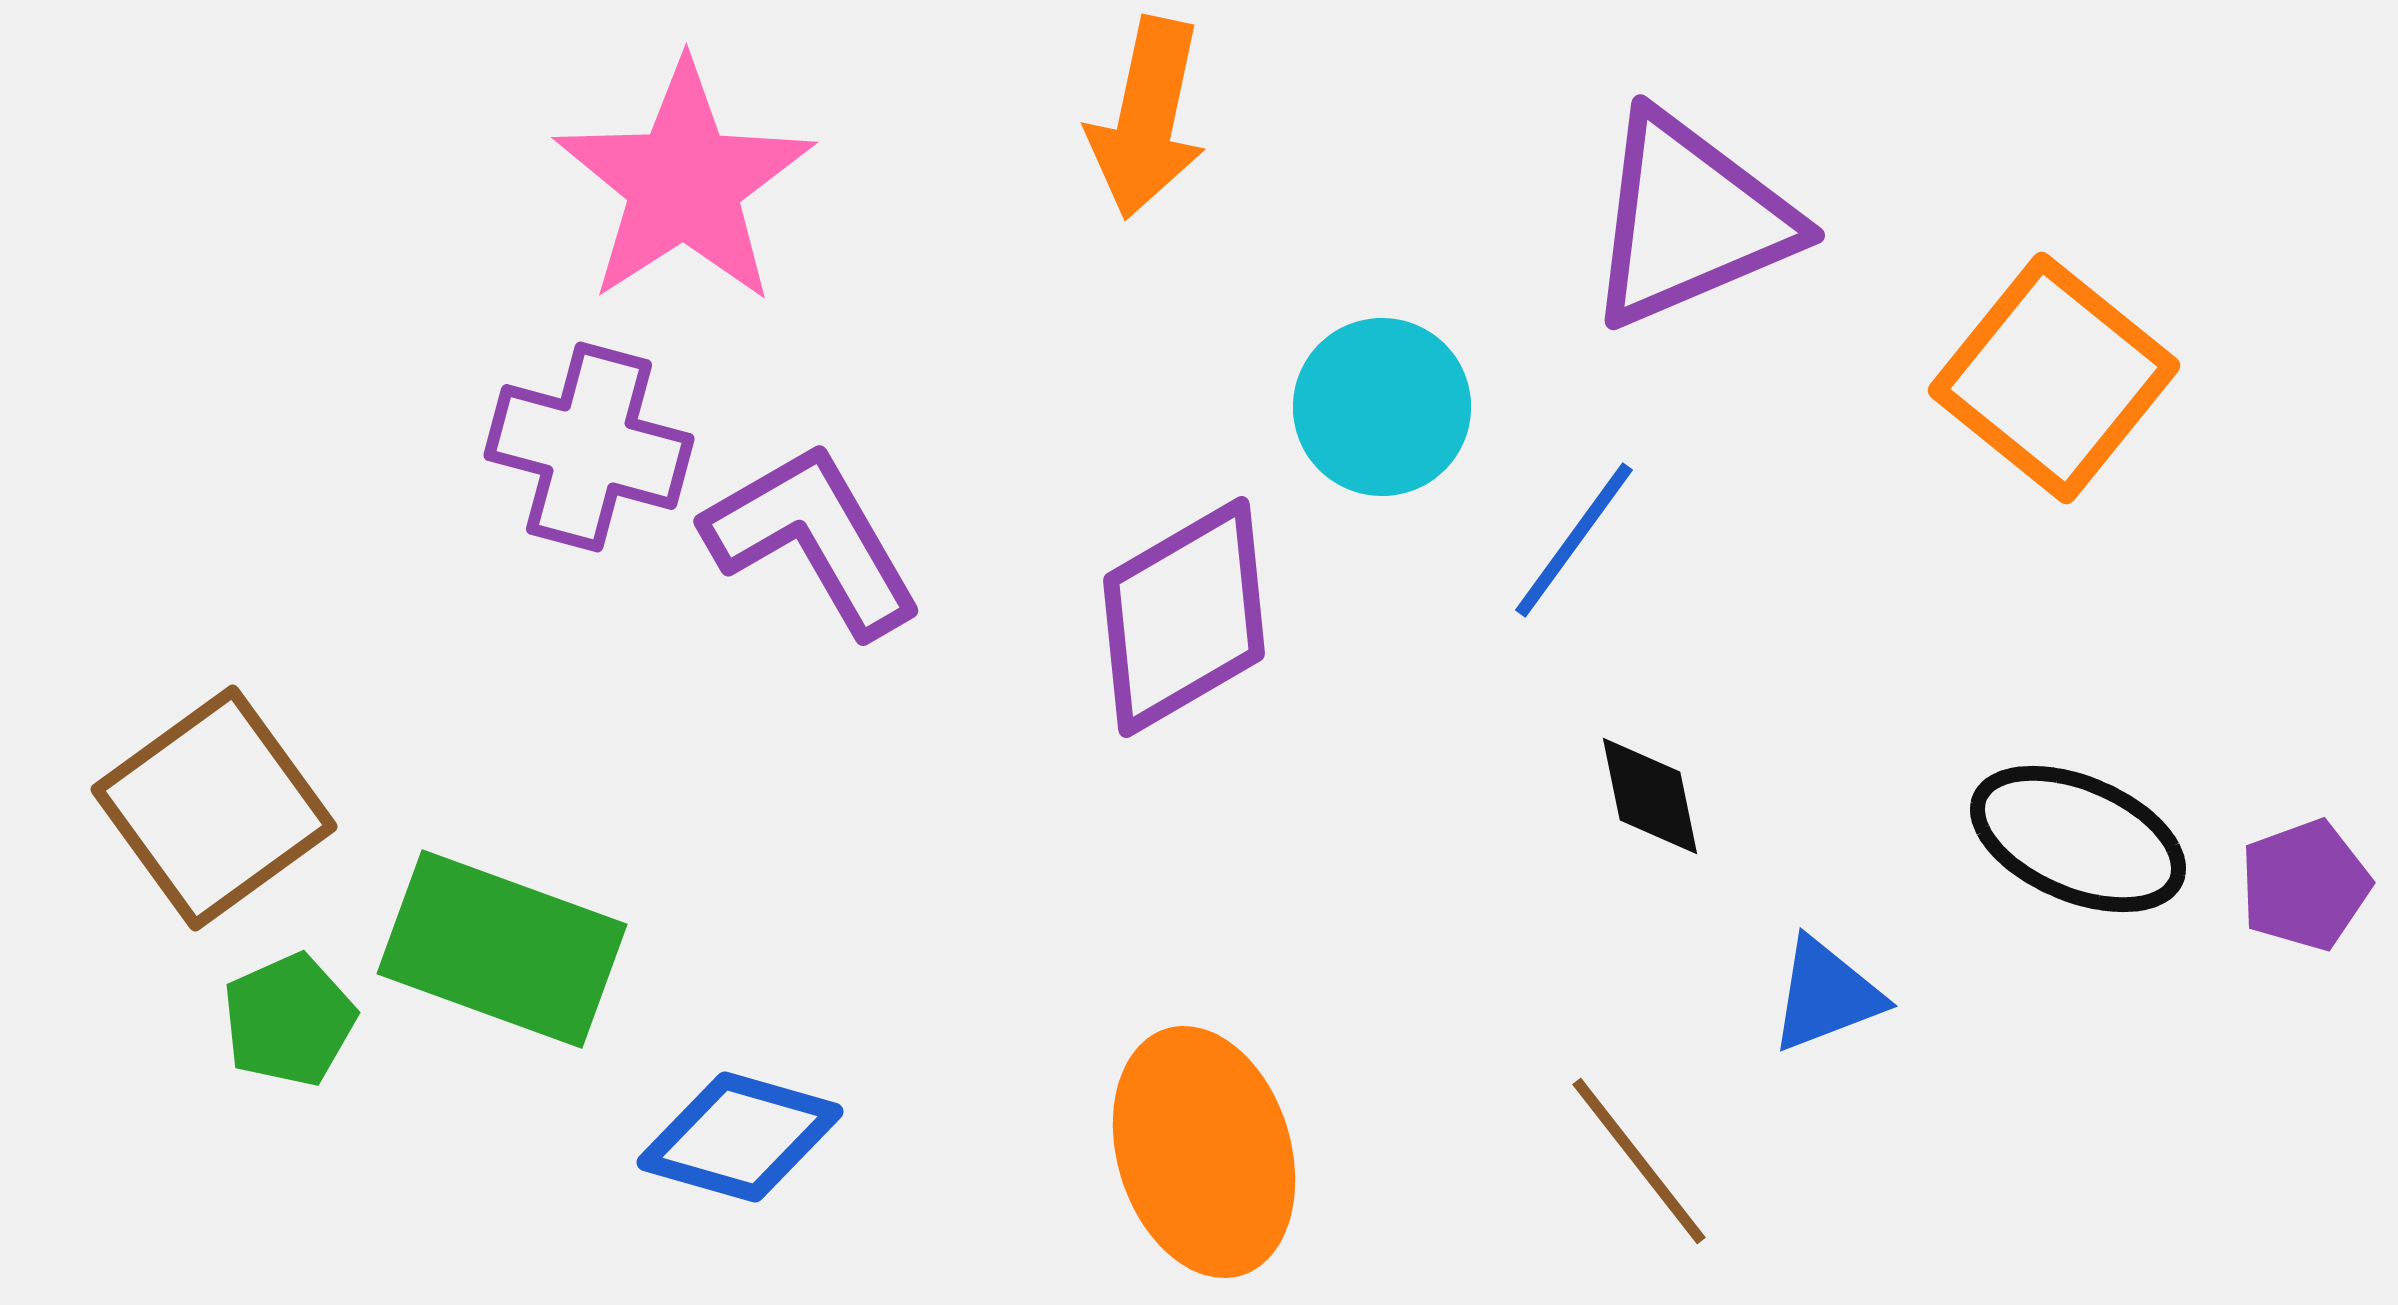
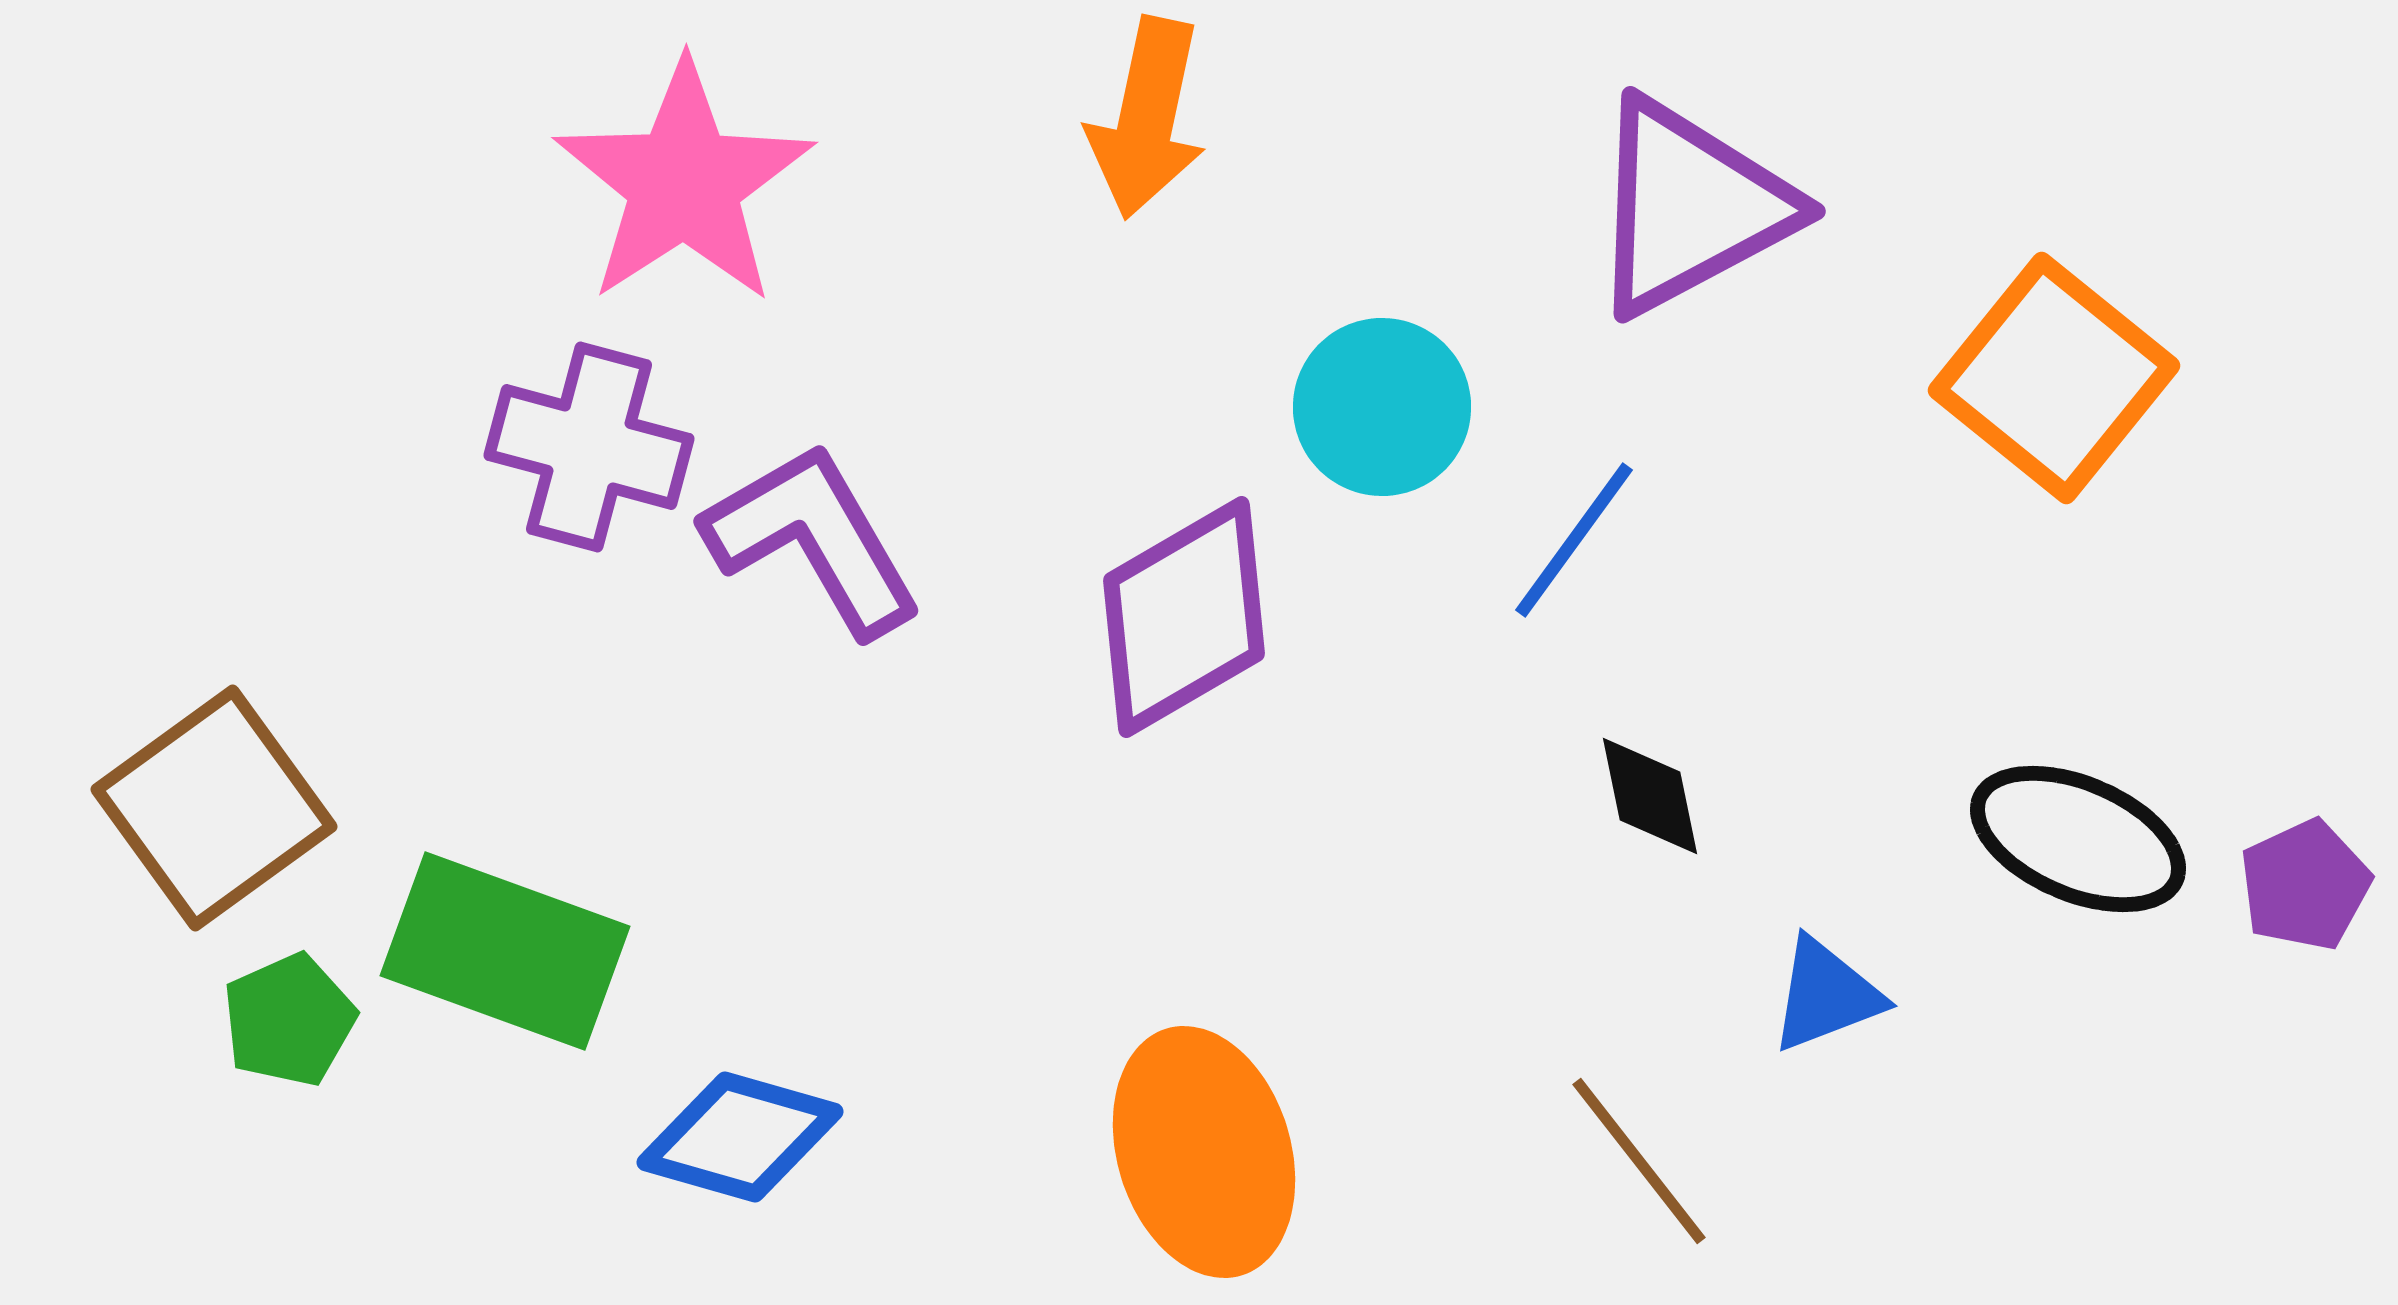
purple triangle: moved 13 px up; rotated 5 degrees counterclockwise
purple pentagon: rotated 5 degrees counterclockwise
green rectangle: moved 3 px right, 2 px down
